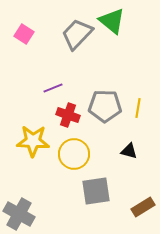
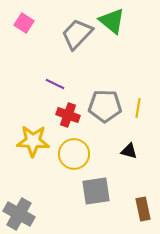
pink square: moved 11 px up
purple line: moved 2 px right, 4 px up; rotated 48 degrees clockwise
brown rectangle: moved 2 px down; rotated 70 degrees counterclockwise
